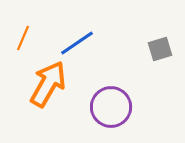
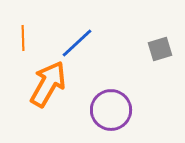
orange line: rotated 25 degrees counterclockwise
blue line: rotated 9 degrees counterclockwise
purple circle: moved 3 px down
